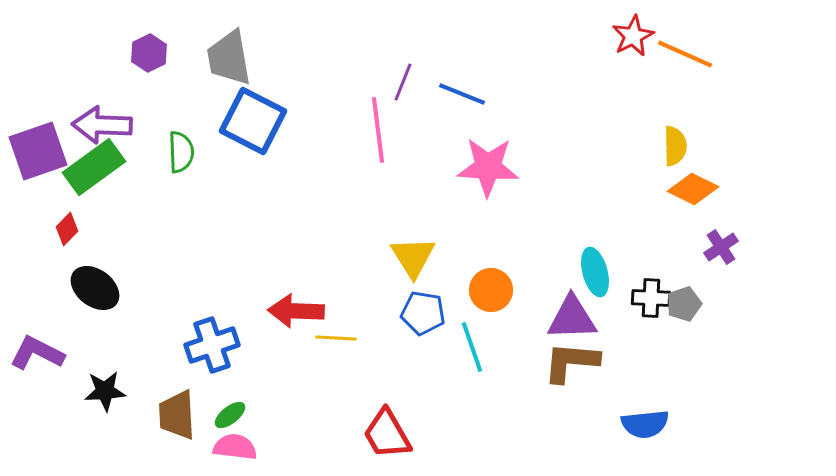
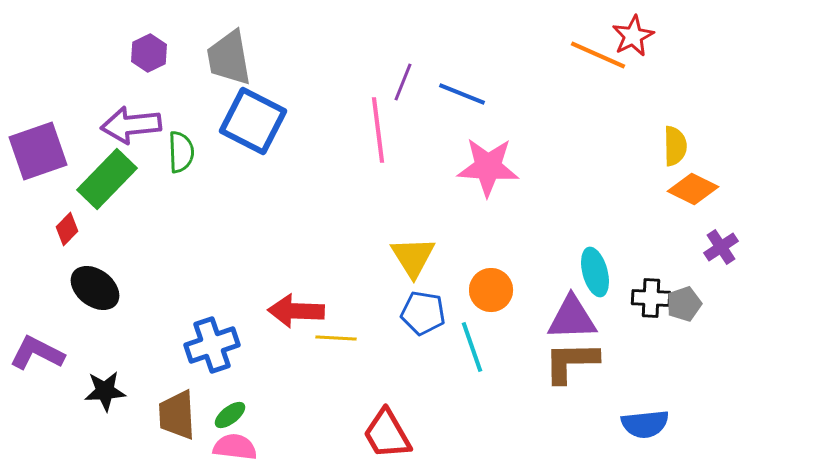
orange line: moved 87 px left, 1 px down
purple arrow: moved 29 px right; rotated 8 degrees counterclockwise
green rectangle: moved 13 px right, 12 px down; rotated 10 degrees counterclockwise
brown L-shape: rotated 6 degrees counterclockwise
